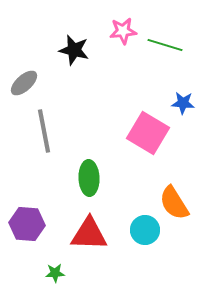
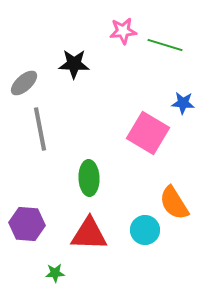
black star: moved 14 px down; rotated 12 degrees counterclockwise
gray line: moved 4 px left, 2 px up
